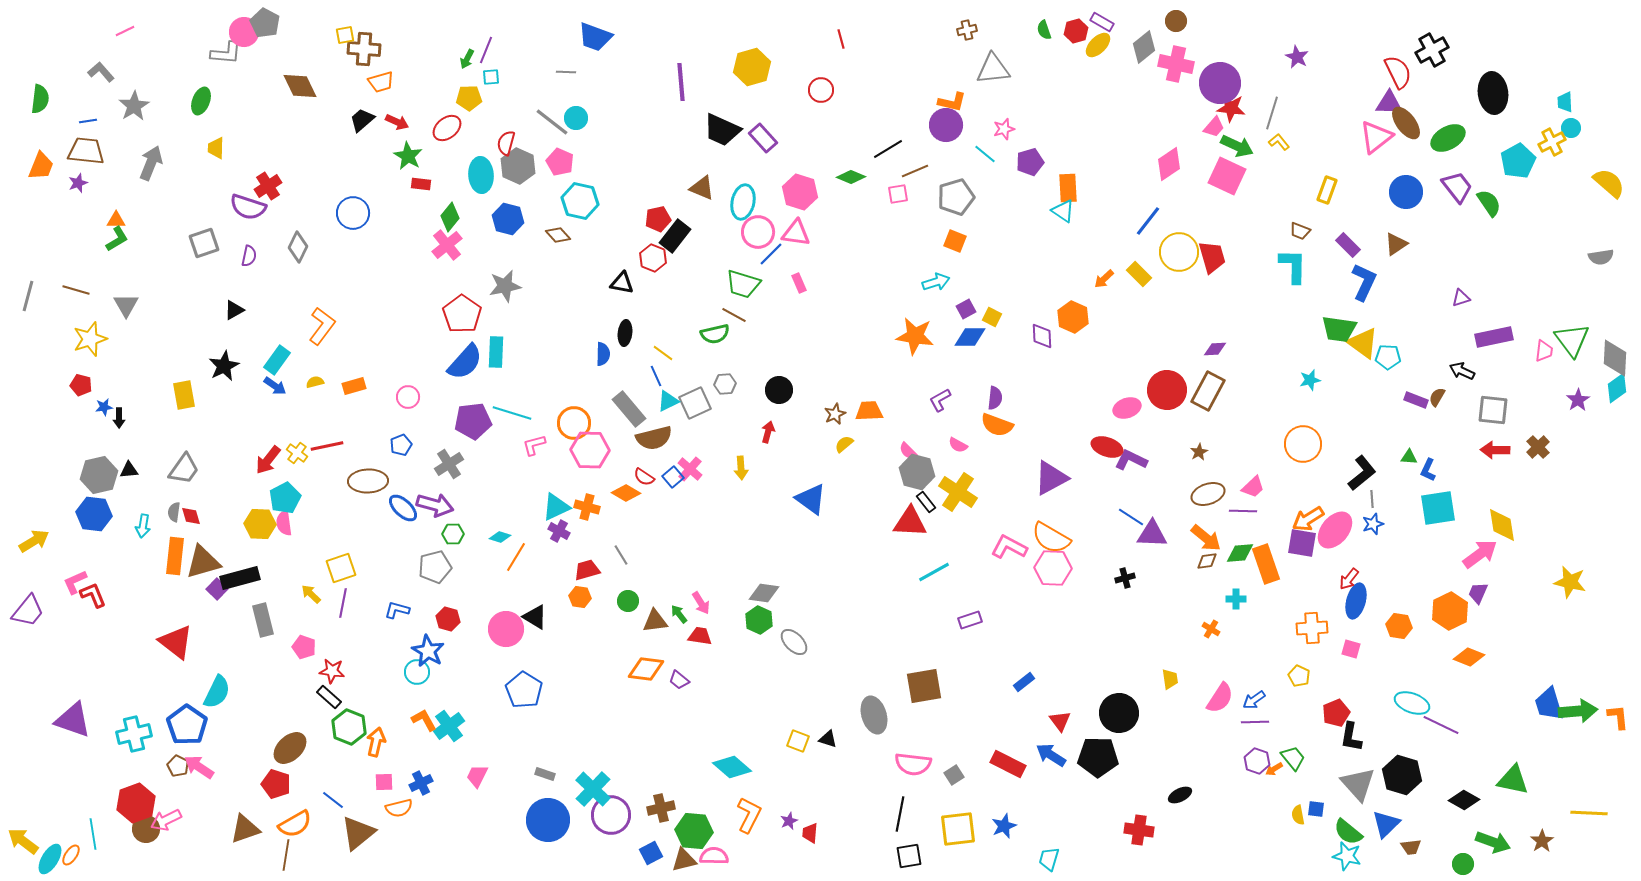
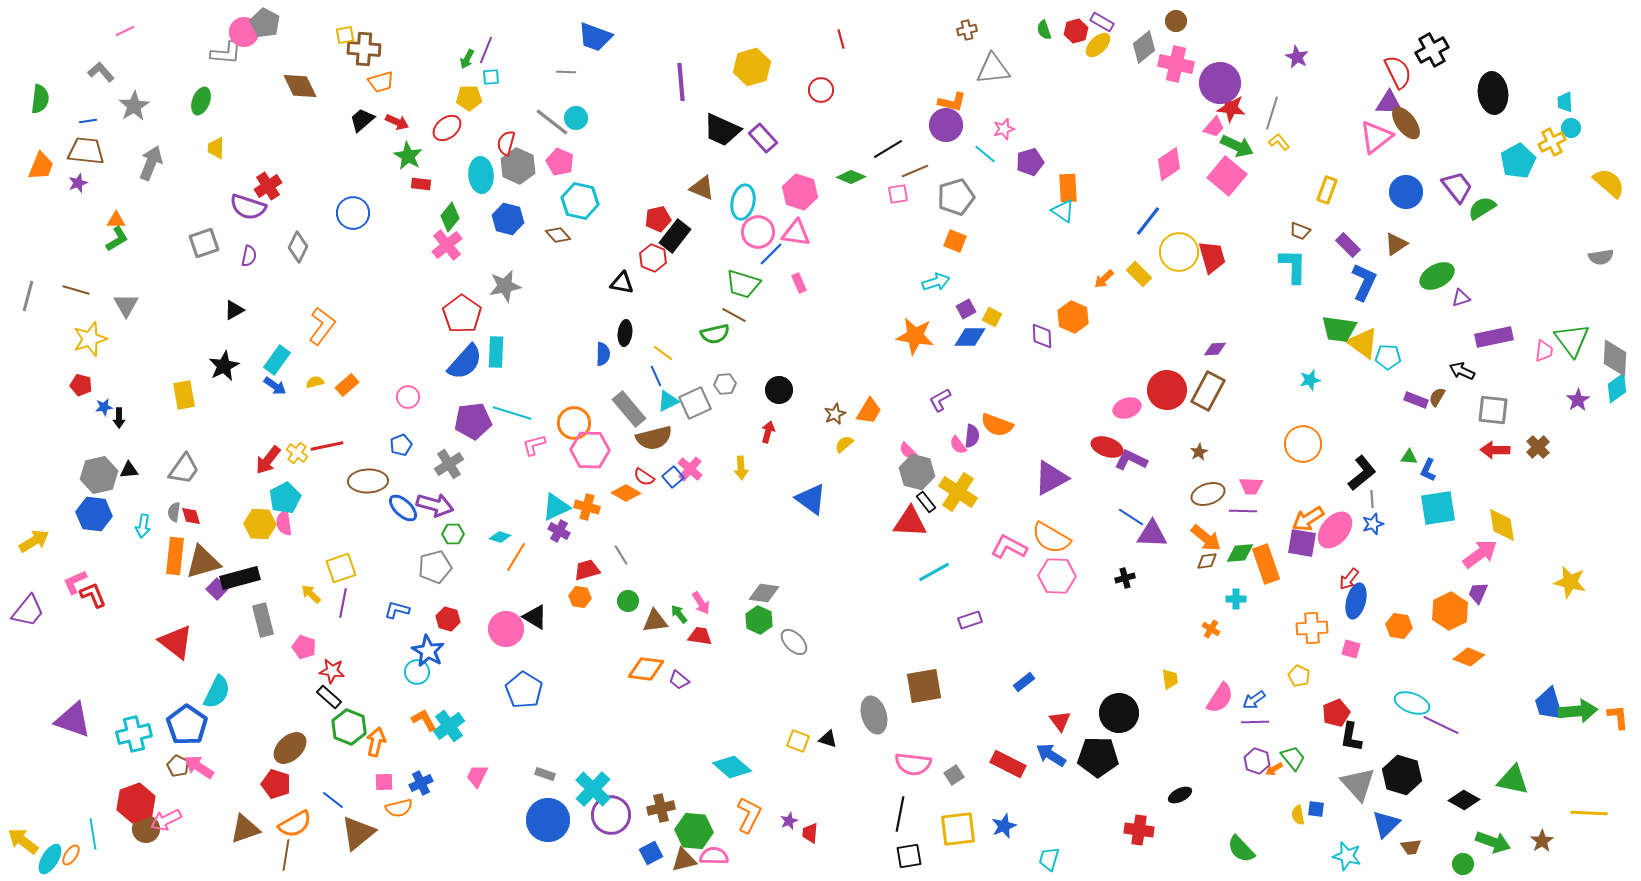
green ellipse at (1448, 138): moved 11 px left, 138 px down
pink square at (1227, 176): rotated 15 degrees clockwise
green semicircle at (1489, 203): moved 7 px left, 5 px down; rotated 88 degrees counterclockwise
orange rectangle at (354, 386): moved 7 px left, 1 px up; rotated 25 degrees counterclockwise
purple semicircle at (995, 398): moved 23 px left, 38 px down
orange trapezoid at (869, 411): rotated 124 degrees clockwise
pink semicircle at (958, 445): rotated 24 degrees clockwise
pink trapezoid at (1253, 487): moved 2 px left, 1 px up; rotated 45 degrees clockwise
pink hexagon at (1053, 568): moved 4 px right, 8 px down
green semicircle at (1348, 832): moved 107 px left, 17 px down; rotated 8 degrees clockwise
